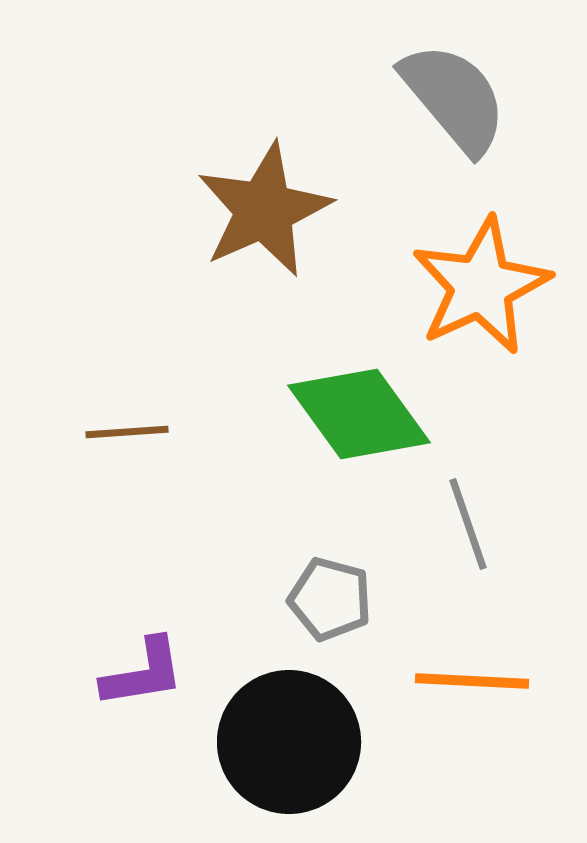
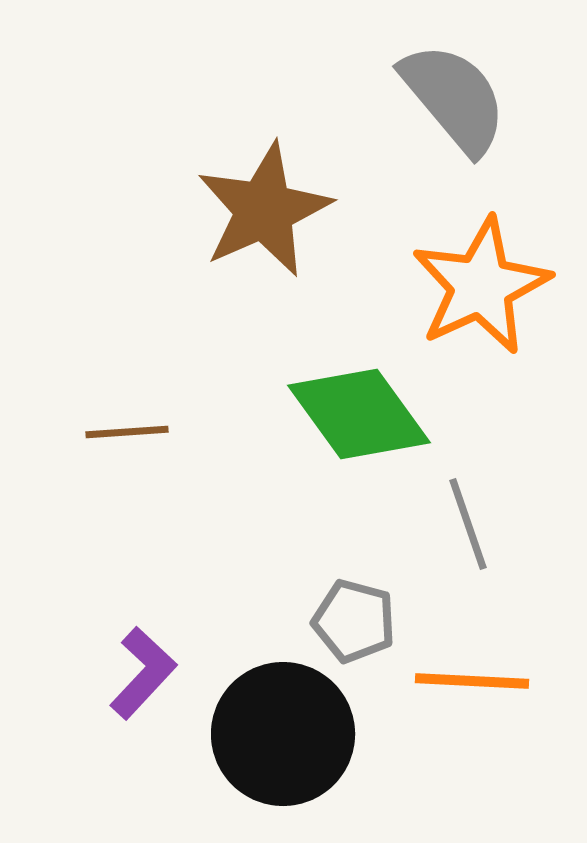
gray pentagon: moved 24 px right, 22 px down
purple L-shape: rotated 38 degrees counterclockwise
black circle: moved 6 px left, 8 px up
